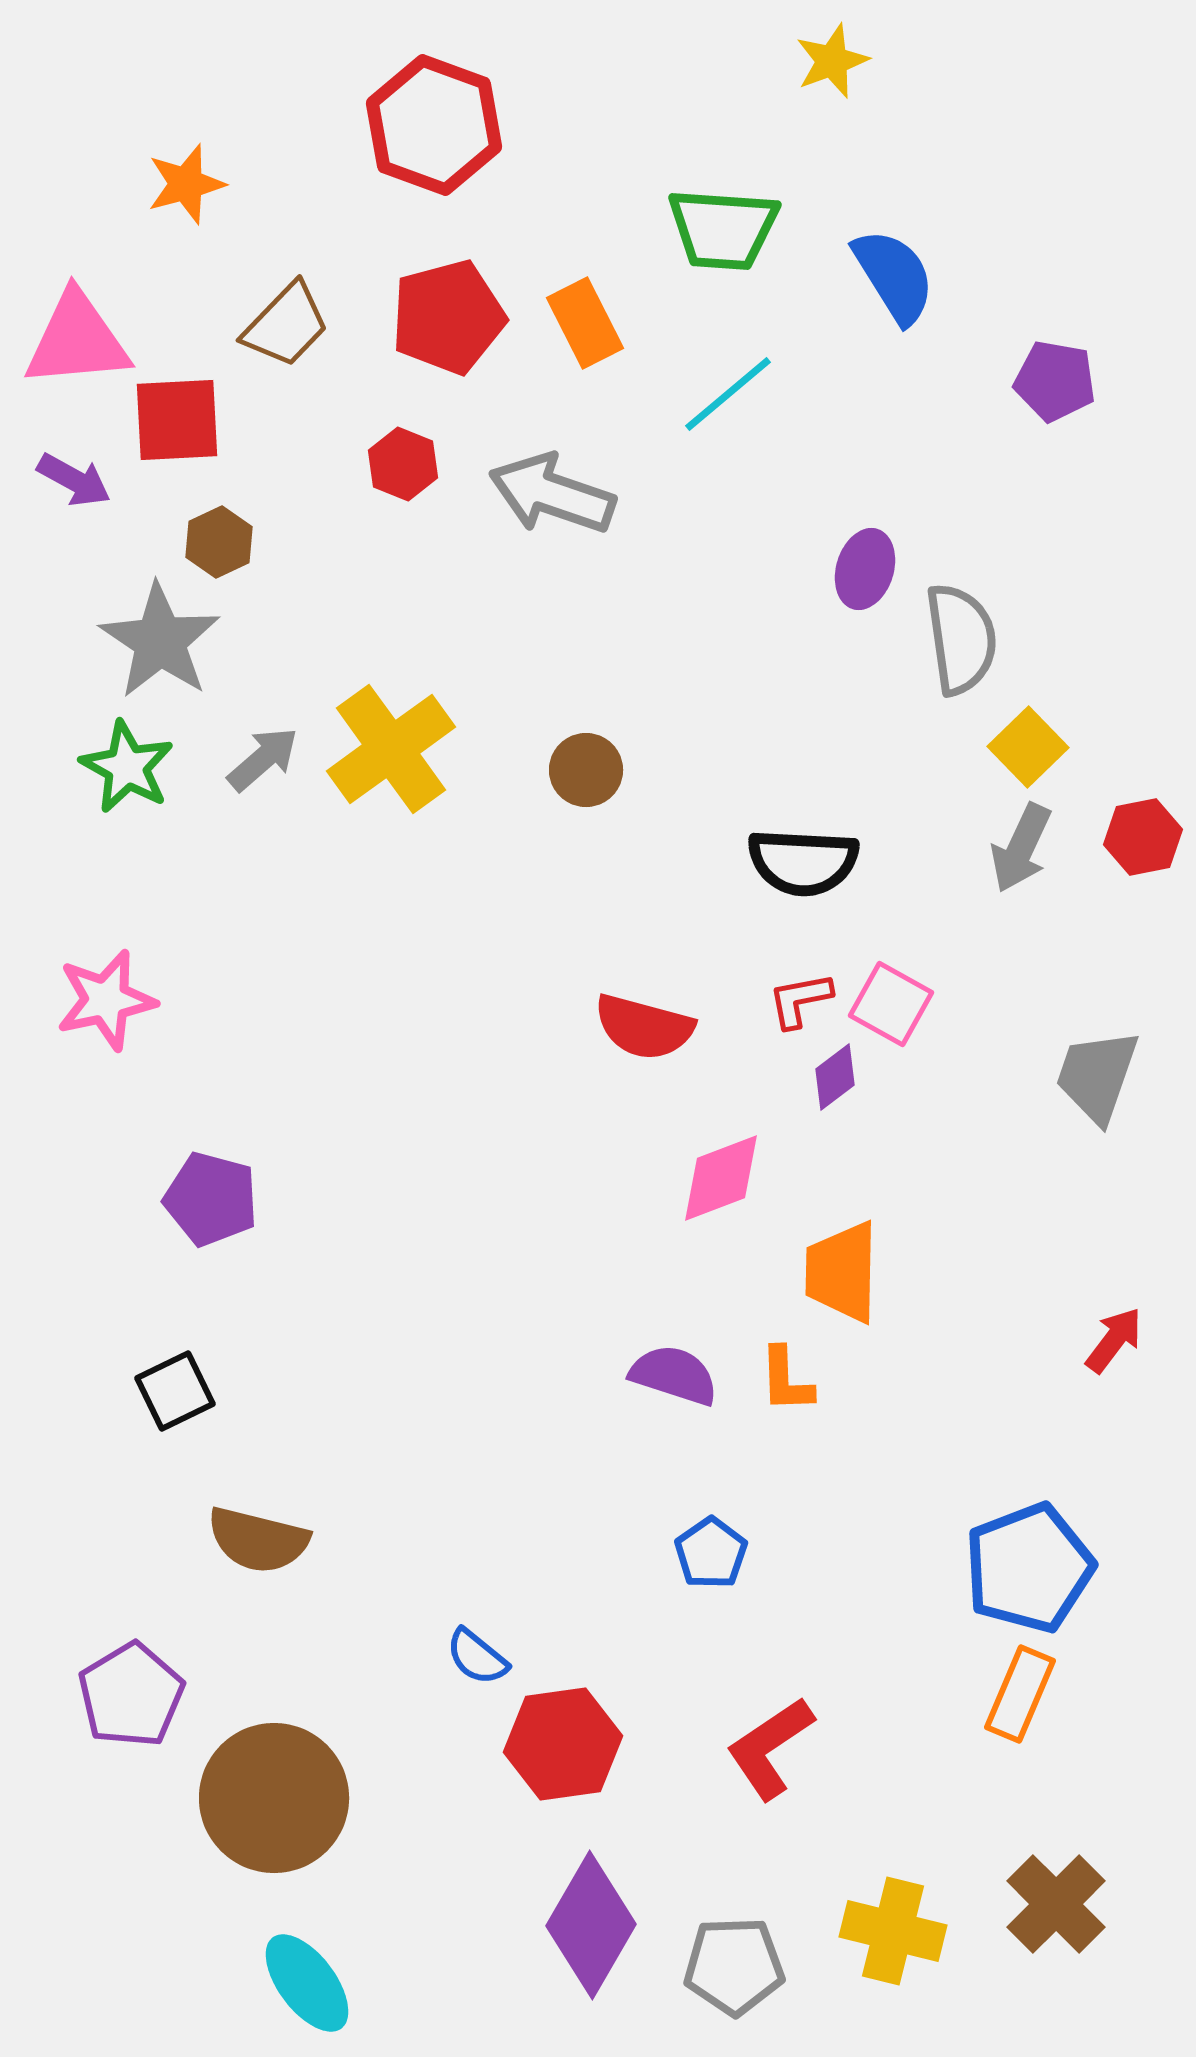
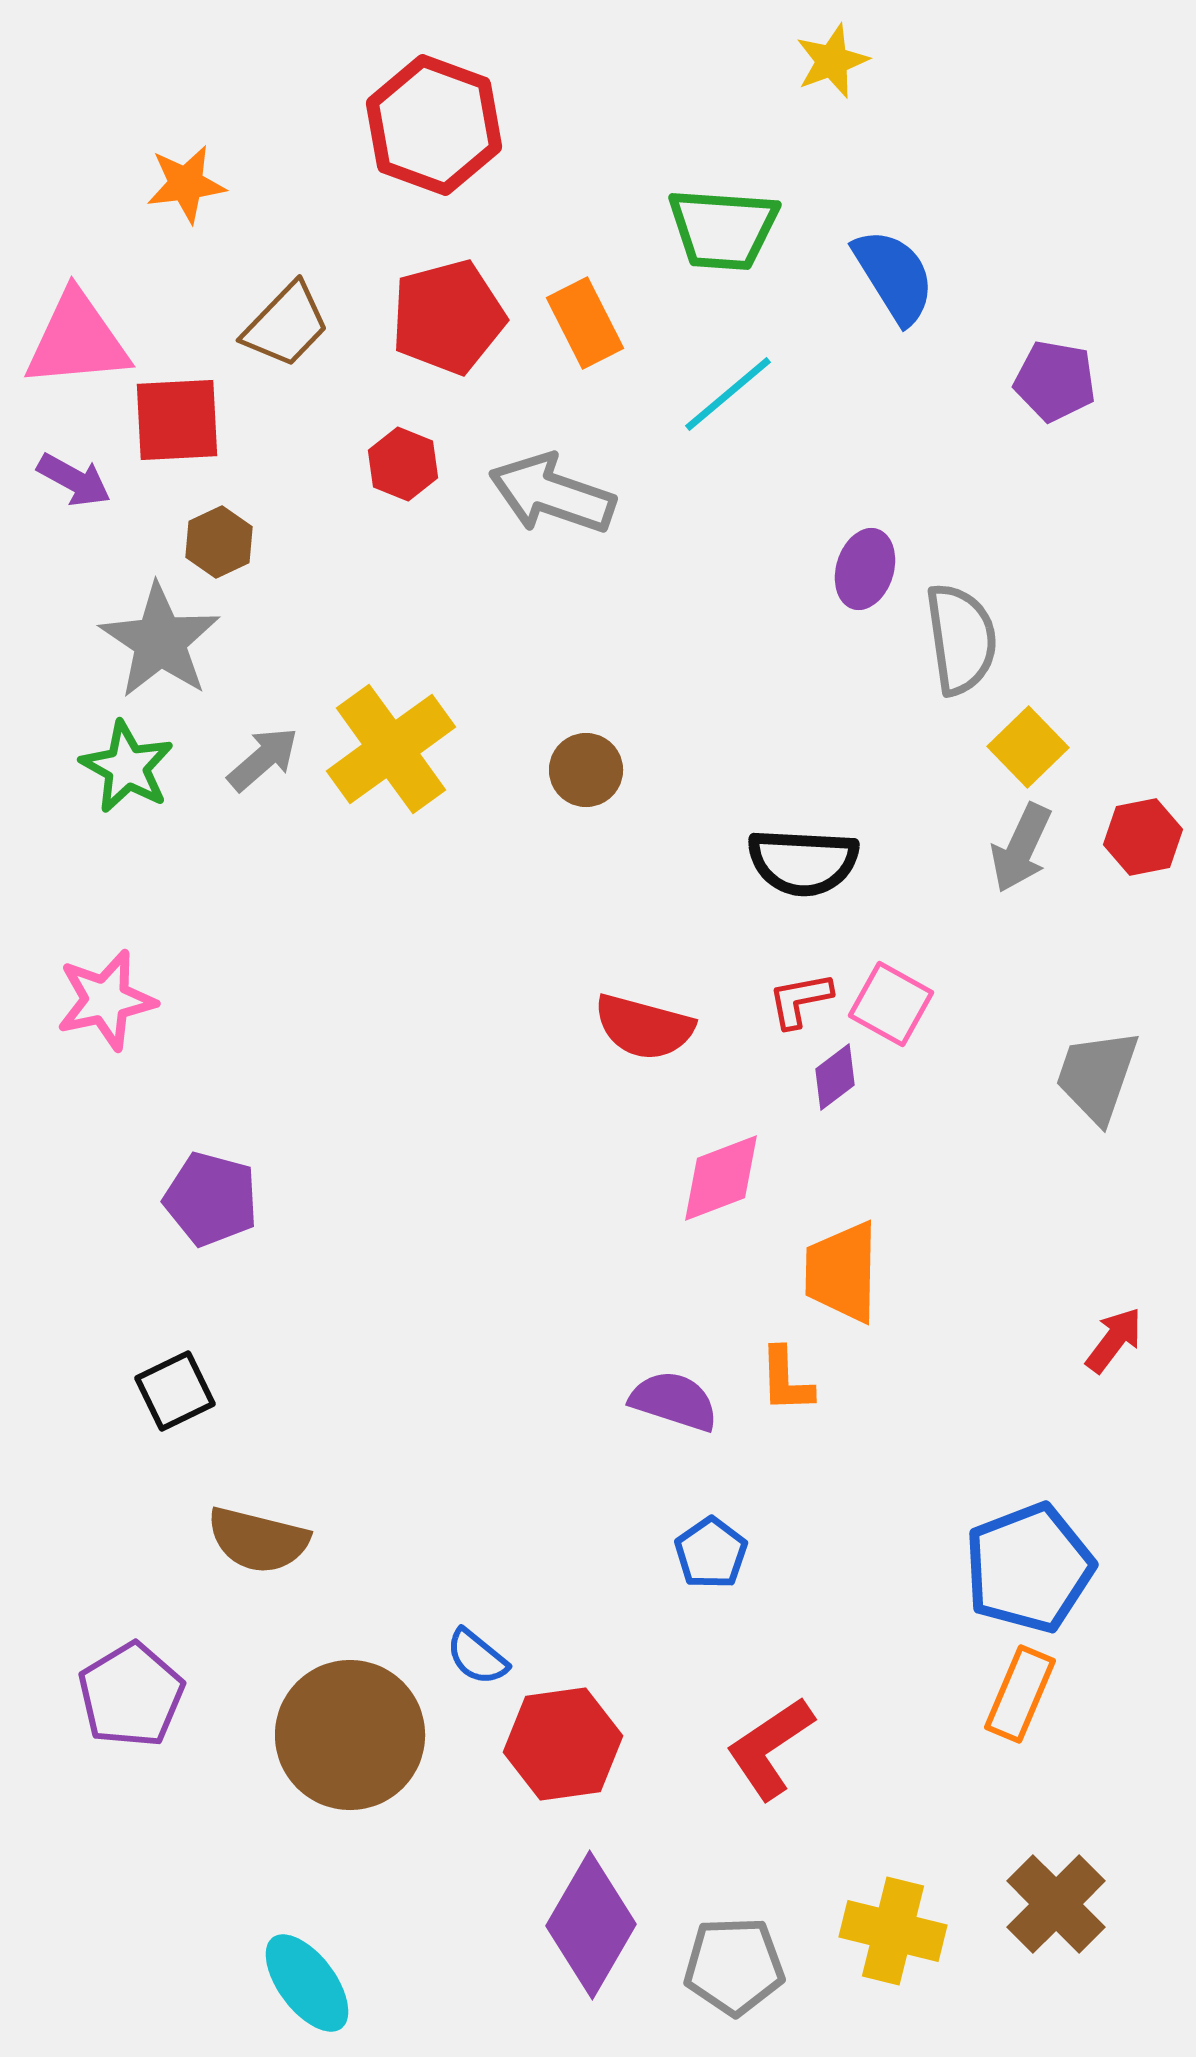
orange star at (186, 184): rotated 8 degrees clockwise
purple semicircle at (674, 1375): moved 26 px down
brown circle at (274, 1798): moved 76 px right, 63 px up
